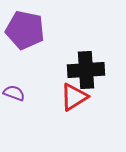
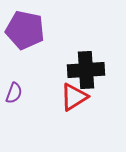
purple semicircle: rotated 90 degrees clockwise
